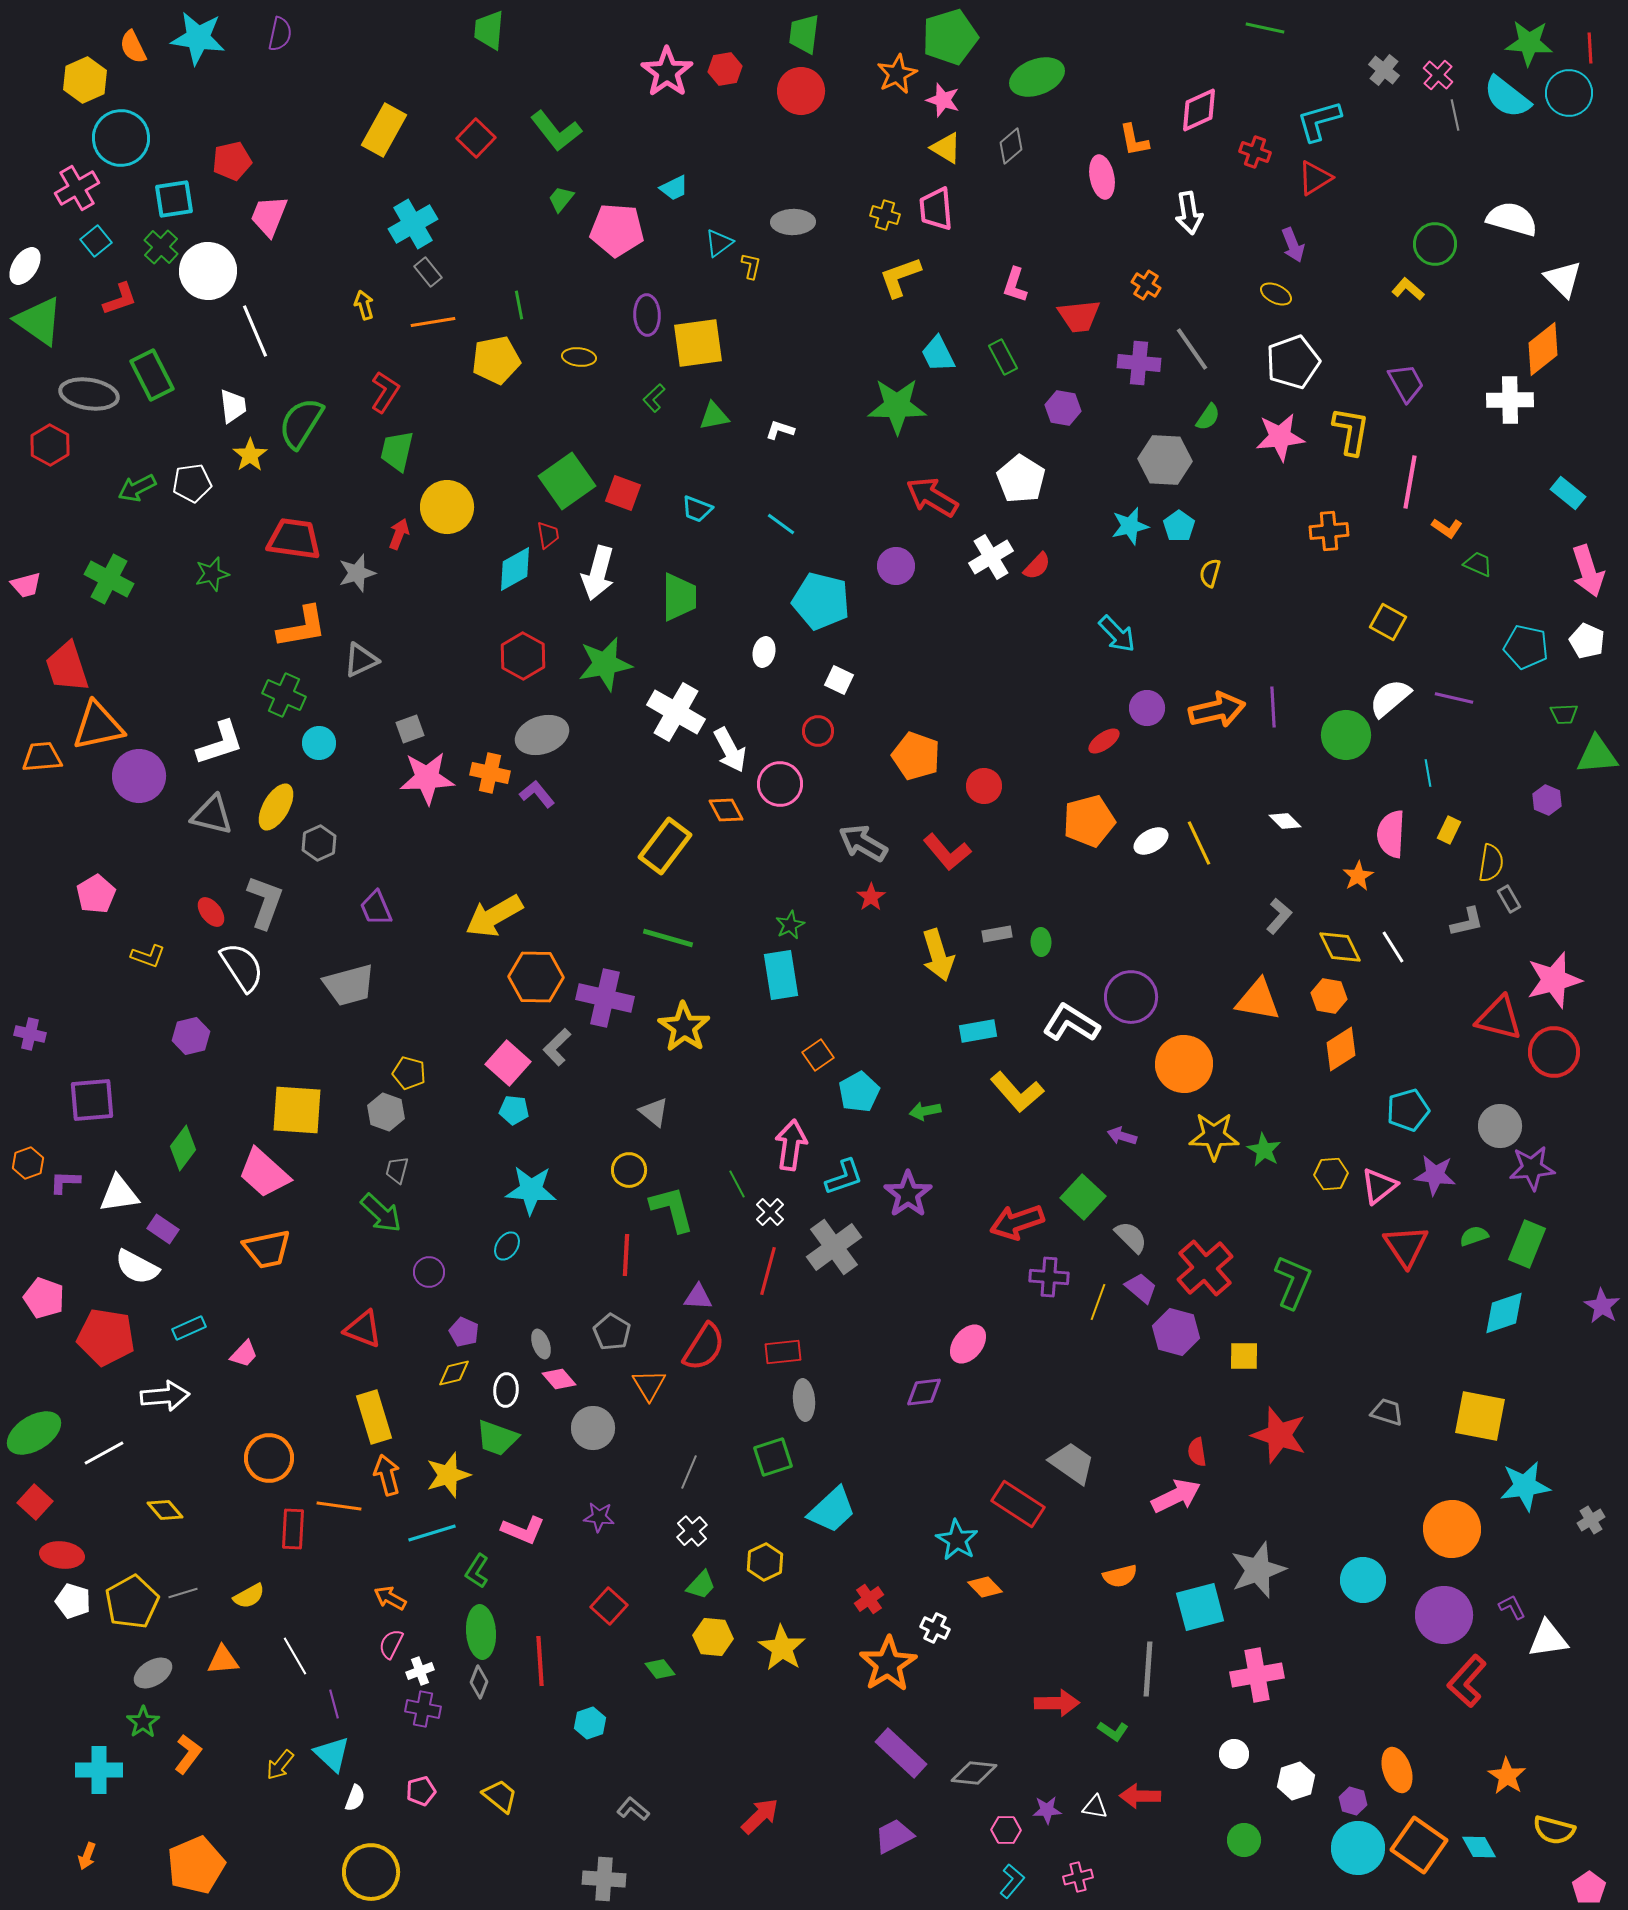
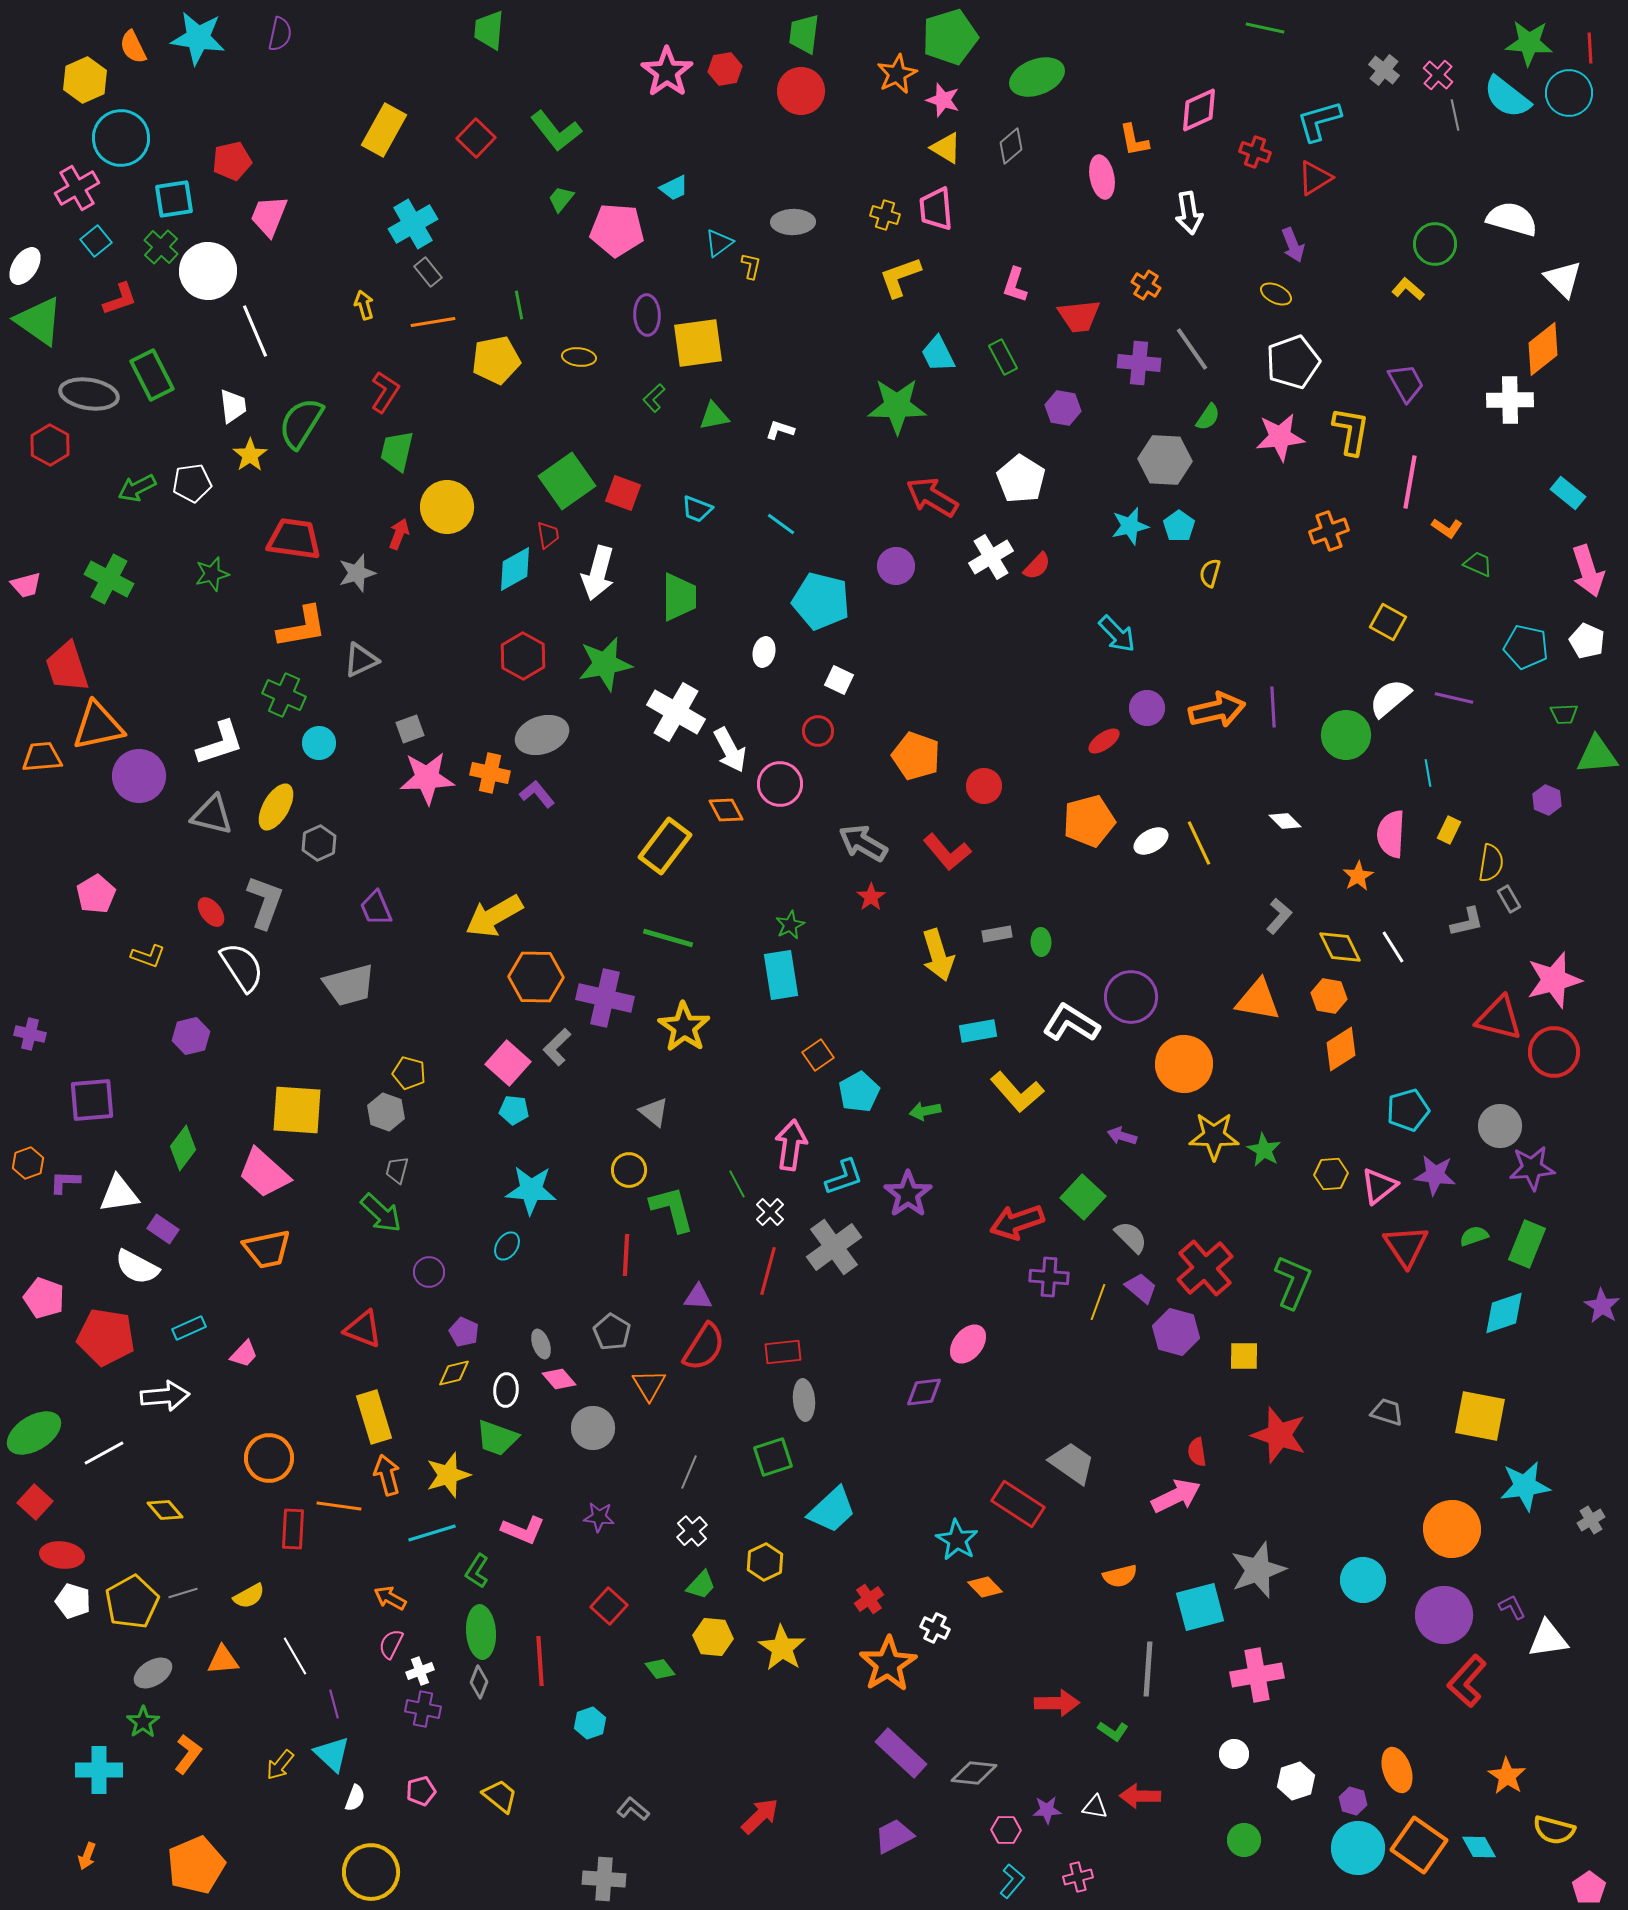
orange cross at (1329, 531): rotated 15 degrees counterclockwise
